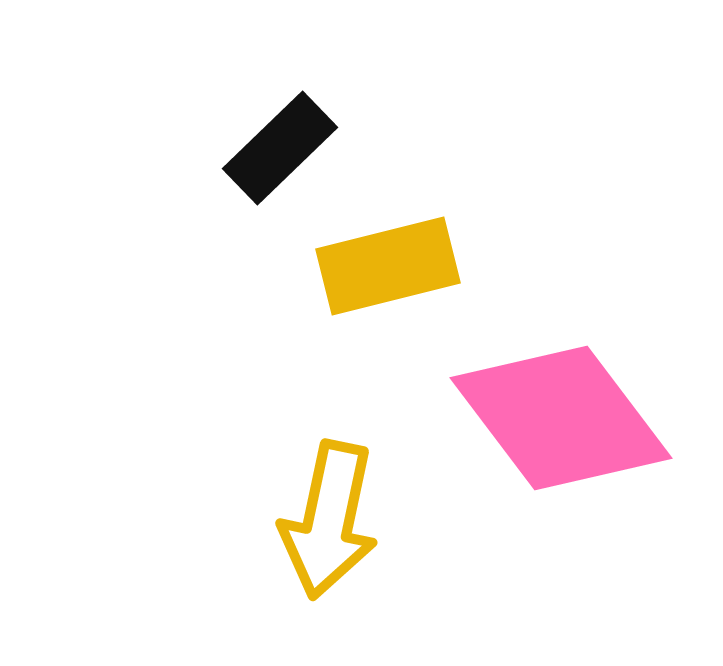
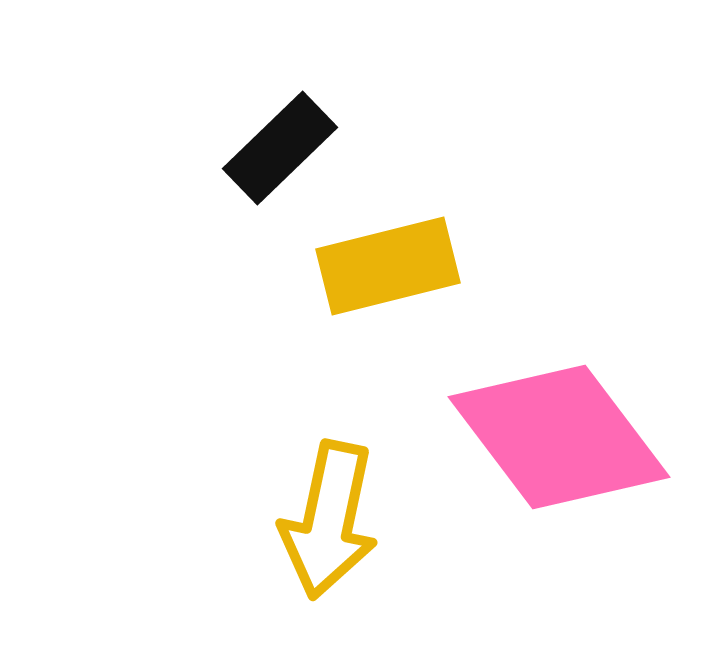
pink diamond: moved 2 px left, 19 px down
